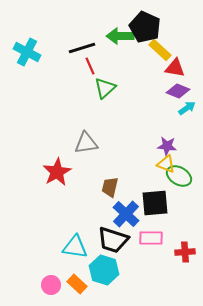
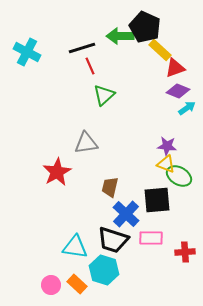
red triangle: rotated 30 degrees counterclockwise
green triangle: moved 1 px left, 7 px down
black square: moved 2 px right, 3 px up
